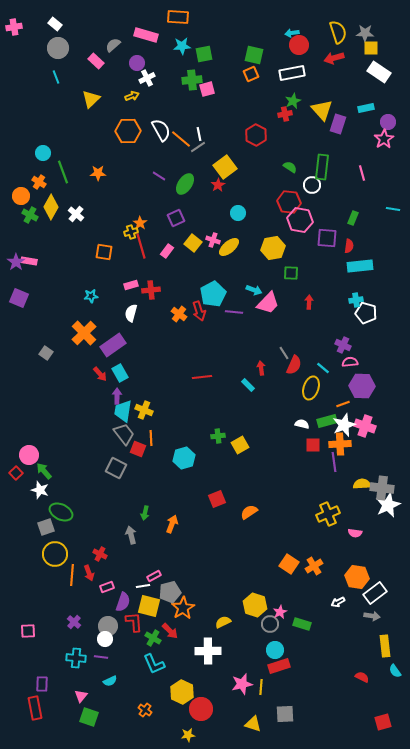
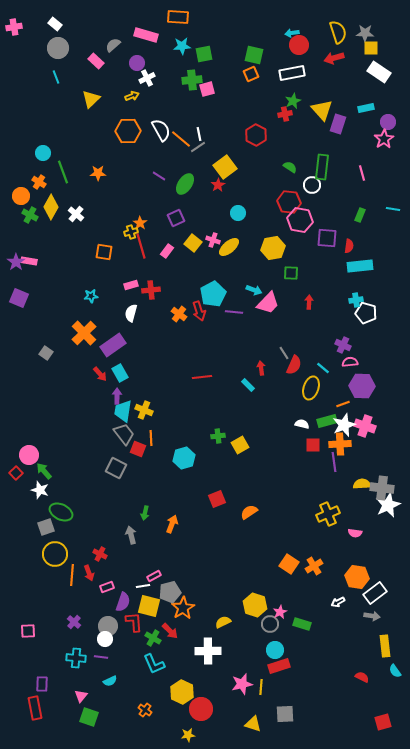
green rectangle at (353, 218): moved 7 px right, 3 px up
